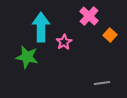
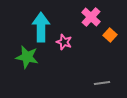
pink cross: moved 2 px right, 1 px down
pink star: rotated 21 degrees counterclockwise
